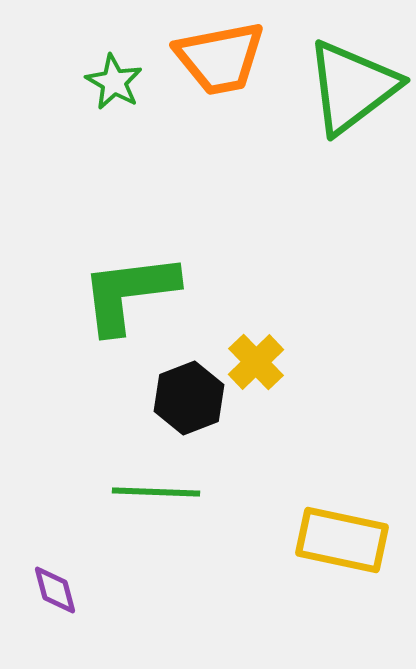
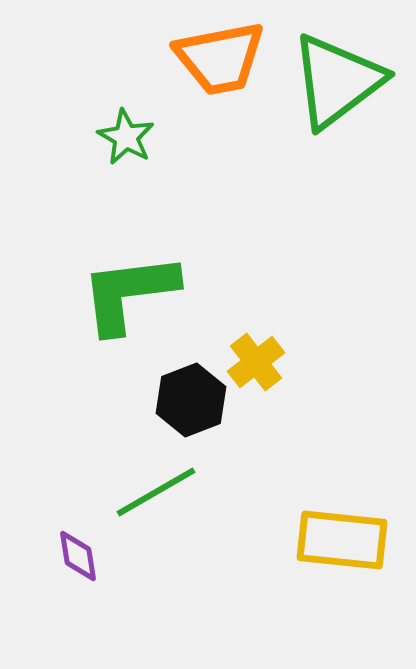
green star: moved 12 px right, 55 px down
green triangle: moved 15 px left, 6 px up
yellow cross: rotated 6 degrees clockwise
black hexagon: moved 2 px right, 2 px down
green line: rotated 32 degrees counterclockwise
yellow rectangle: rotated 6 degrees counterclockwise
purple diamond: moved 23 px right, 34 px up; rotated 6 degrees clockwise
